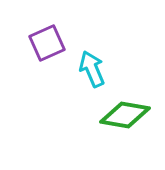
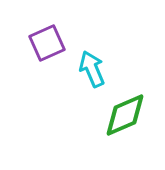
green diamond: rotated 33 degrees counterclockwise
